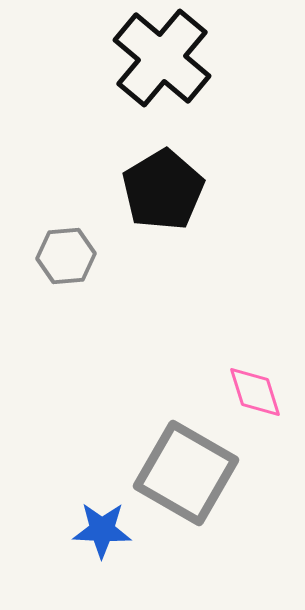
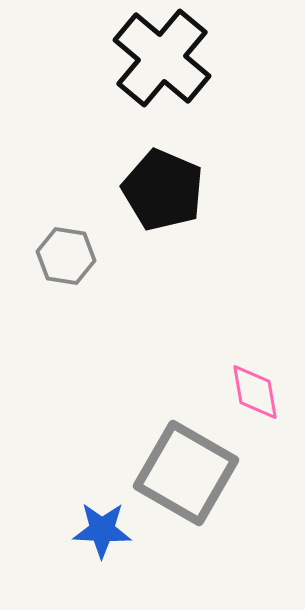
black pentagon: rotated 18 degrees counterclockwise
gray hexagon: rotated 14 degrees clockwise
pink diamond: rotated 8 degrees clockwise
